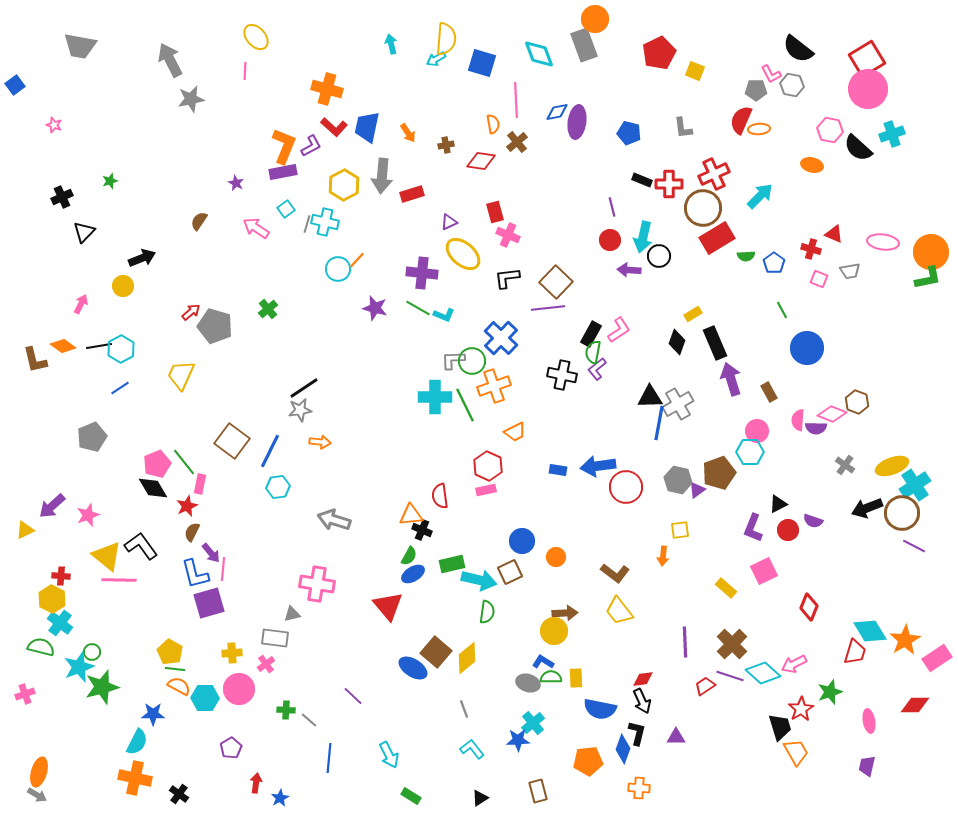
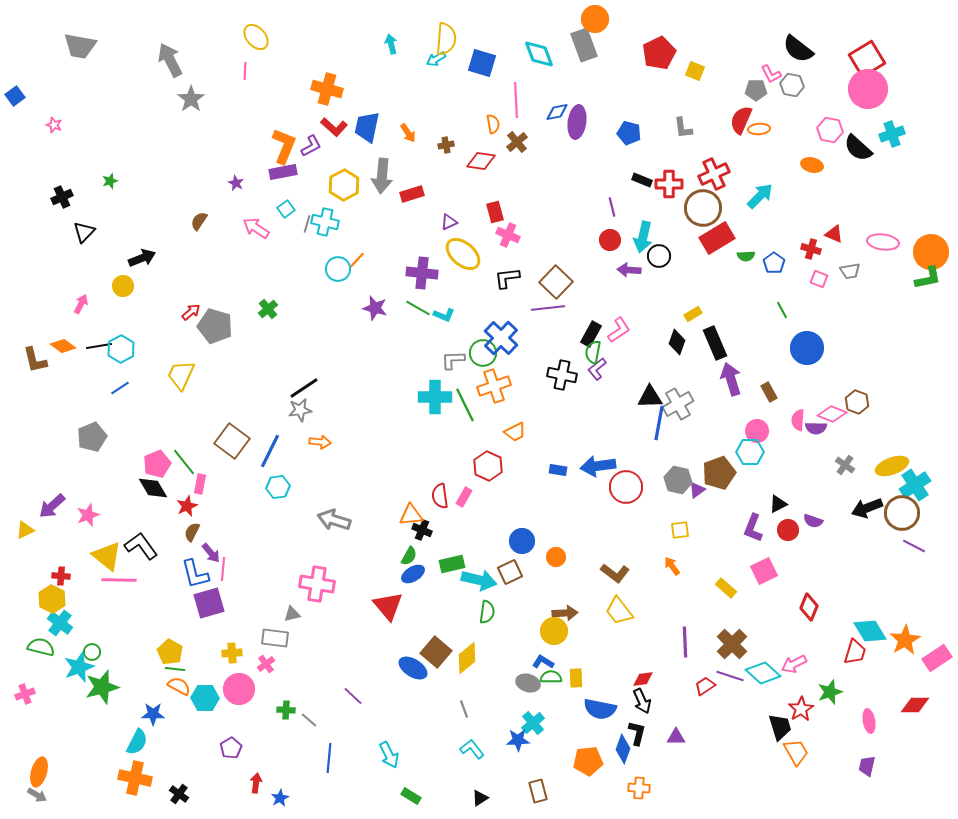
blue square at (15, 85): moved 11 px down
gray star at (191, 99): rotated 24 degrees counterclockwise
green circle at (472, 361): moved 11 px right, 8 px up
pink rectangle at (486, 490): moved 22 px left, 7 px down; rotated 48 degrees counterclockwise
orange arrow at (663, 556): moved 9 px right, 10 px down; rotated 138 degrees clockwise
